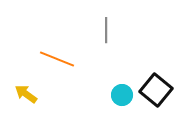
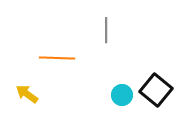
orange line: moved 1 px up; rotated 20 degrees counterclockwise
yellow arrow: moved 1 px right
